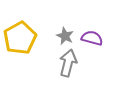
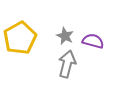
purple semicircle: moved 1 px right, 3 px down
gray arrow: moved 1 px left, 1 px down
